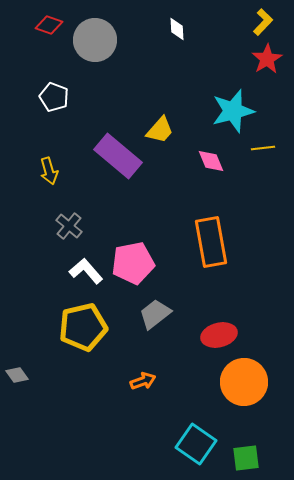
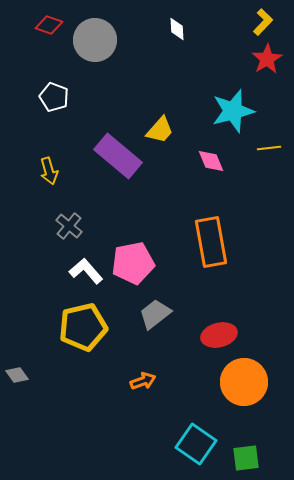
yellow line: moved 6 px right
